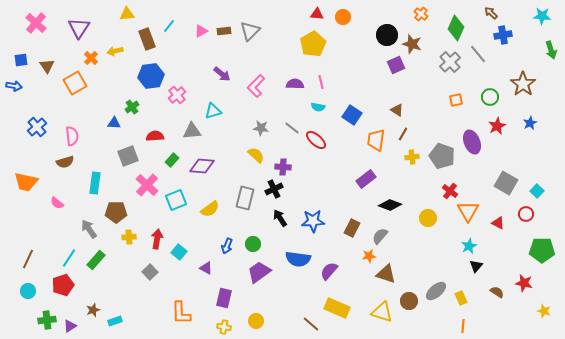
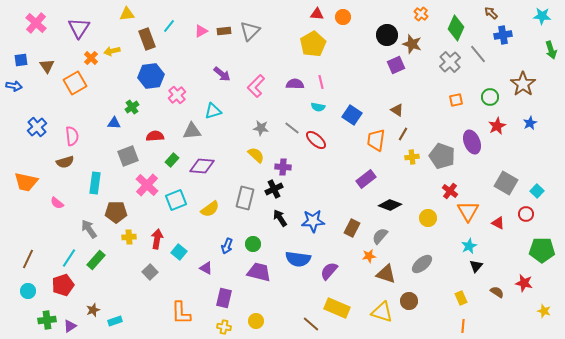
yellow arrow at (115, 51): moved 3 px left
purple trapezoid at (259, 272): rotated 50 degrees clockwise
gray ellipse at (436, 291): moved 14 px left, 27 px up
